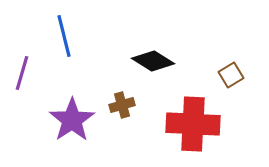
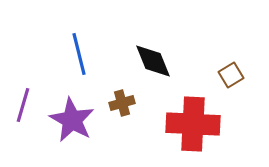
blue line: moved 15 px right, 18 px down
black diamond: rotated 36 degrees clockwise
purple line: moved 1 px right, 32 px down
brown cross: moved 2 px up
purple star: rotated 9 degrees counterclockwise
